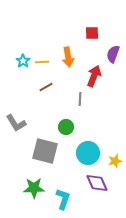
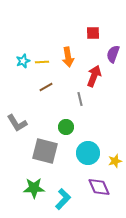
red square: moved 1 px right
cyan star: rotated 16 degrees clockwise
gray line: rotated 16 degrees counterclockwise
gray L-shape: moved 1 px right
purple diamond: moved 2 px right, 4 px down
cyan L-shape: rotated 25 degrees clockwise
